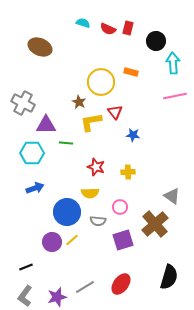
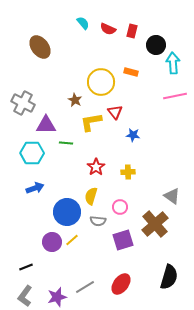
cyan semicircle: rotated 32 degrees clockwise
red rectangle: moved 4 px right, 3 px down
black circle: moved 4 px down
brown ellipse: rotated 30 degrees clockwise
brown star: moved 4 px left, 2 px up
red star: rotated 18 degrees clockwise
yellow semicircle: moved 1 px right, 3 px down; rotated 108 degrees clockwise
